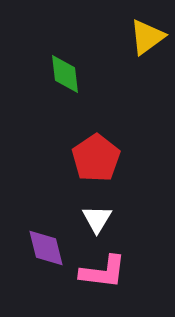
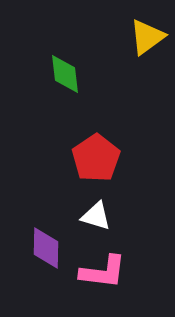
white triangle: moved 1 px left, 3 px up; rotated 44 degrees counterclockwise
purple diamond: rotated 15 degrees clockwise
